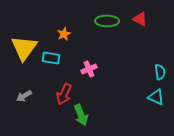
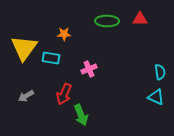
red triangle: rotated 28 degrees counterclockwise
orange star: rotated 24 degrees clockwise
gray arrow: moved 2 px right
